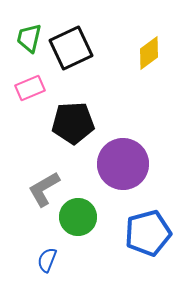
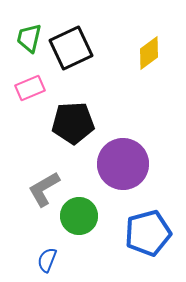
green circle: moved 1 px right, 1 px up
